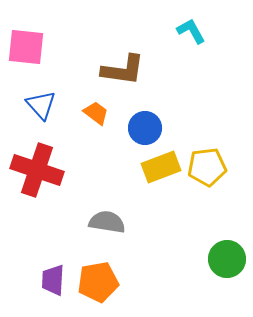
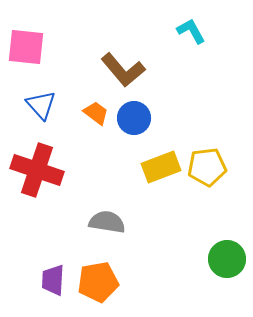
brown L-shape: rotated 42 degrees clockwise
blue circle: moved 11 px left, 10 px up
